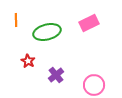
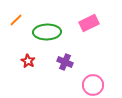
orange line: rotated 48 degrees clockwise
green ellipse: rotated 12 degrees clockwise
purple cross: moved 9 px right, 13 px up; rotated 28 degrees counterclockwise
pink circle: moved 1 px left
